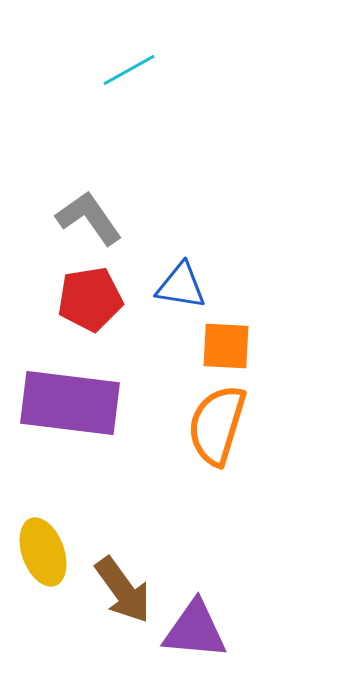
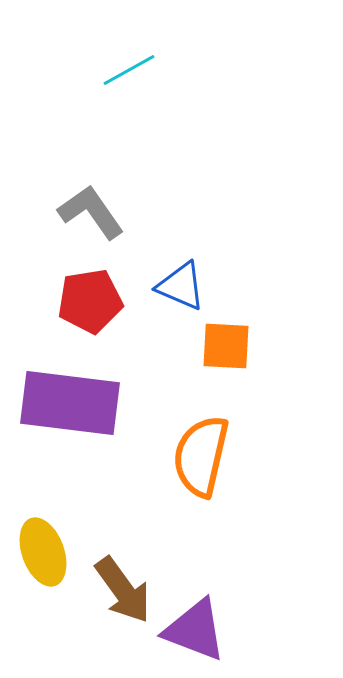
gray L-shape: moved 2 px right, 6 px up
blue triangle: rotated 14 degrees clockwise
red pentagon: moved 2 px down
orange semicircle: moved 16 px left, 31 px down; rotated 4 degrees counterclockwise
purple triangle: rotated 16 degrees clockwise
